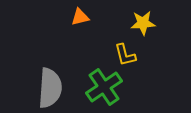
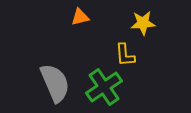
yellow L-shape: rotated 10 degrees clockwise
gray semicircle: moved 5 px right, 5 px up; rotated 27 degrees counterclockwise
